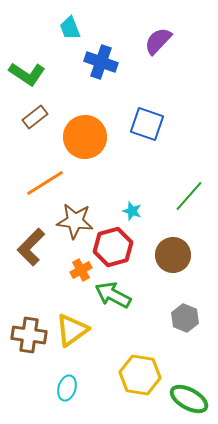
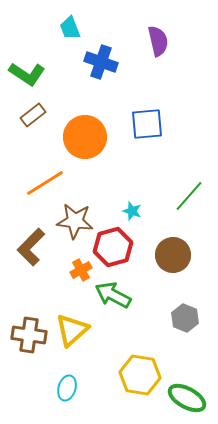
purple semicircle: rotated 124 degrees clockwise
brown rectangle: moved 2 px left, 2 px up
blue square: rotated 24 degrees counterclockwise
yellow triangle: rotated 6 degrees counterclockwise
green ellipse: moved 2 px left, 1 px up
